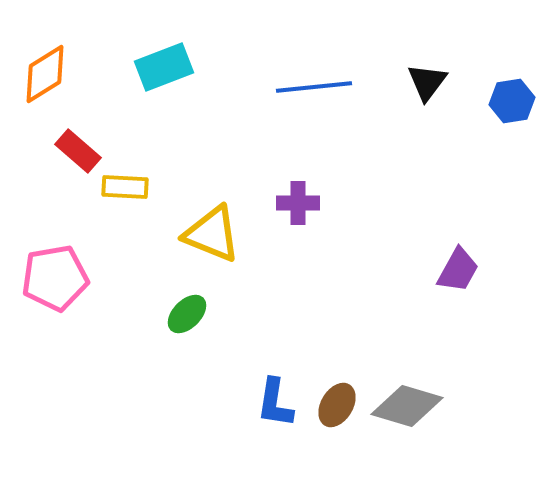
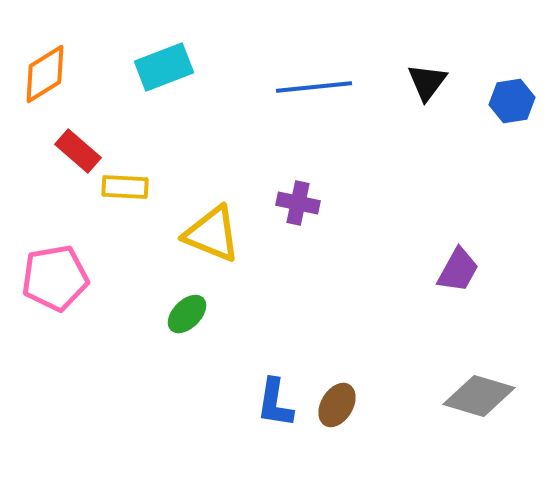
purple cross: rotated 12 degrees clockwise
gray diamond: moved 72 px right, 10 px up
